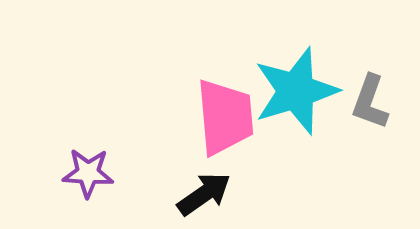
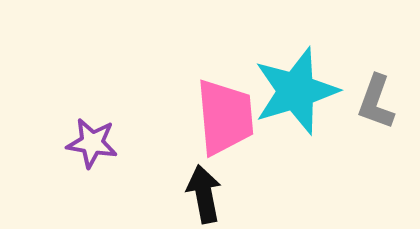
gray L-shape: moved 6 px right
purple star: moved 4 px right, 30 px up; rotated 6 degrees clockwise
black arrow: rotated 66 degrees counterclockwise
